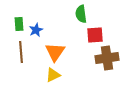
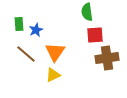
green semicircle: moved 6 px right, 2 px up
brown line: moved 5 px right, 2 px down; rotated 45 degrees counterclockwise
